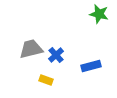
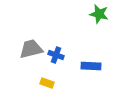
blue cross: rotated 28 degrees counterclockwise
blue rectangle: rotated 18 degrees clockwise
yellow rectangle: moved 1 px right, 3 px down
